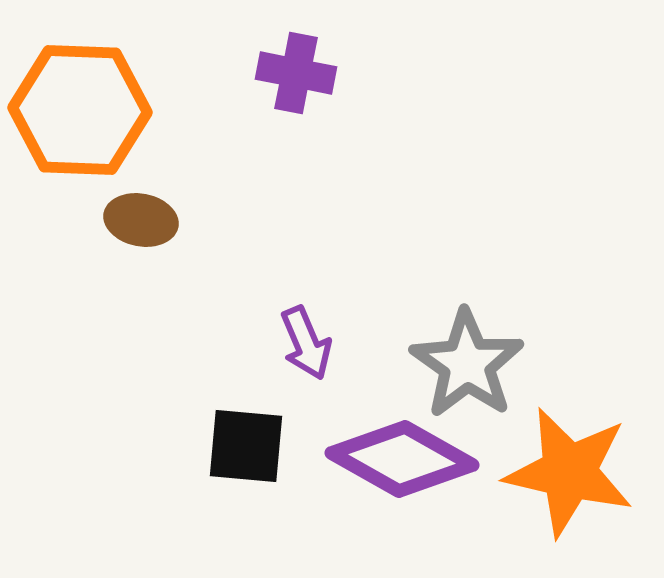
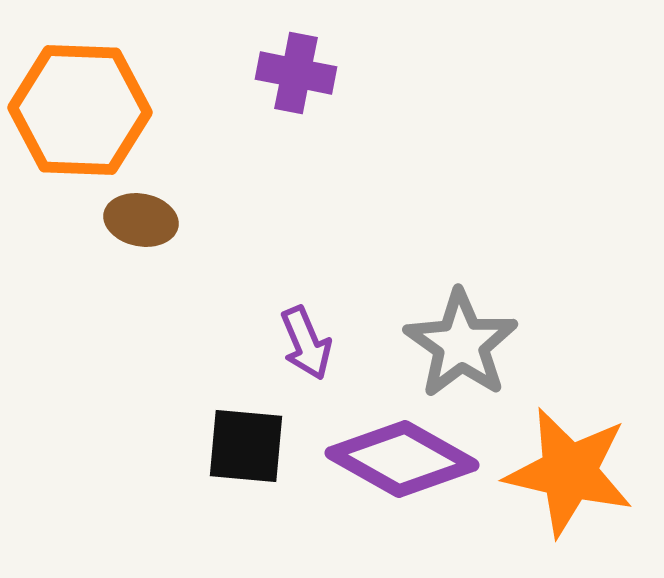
gray star: moved 6 px left, 20 px up
